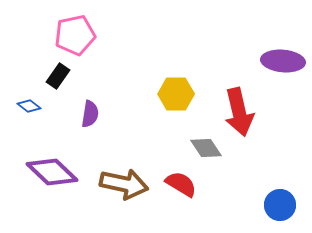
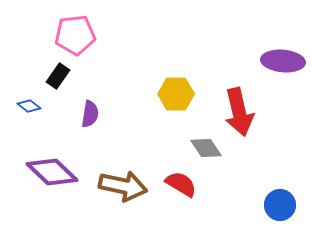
pink pentagon: rotated 6 degrees clockwise
brown arrow: moved 1 px left, 2 px down
